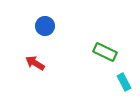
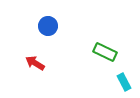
blue circle: moved 3 px right
